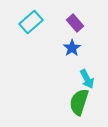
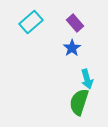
cyan arrow: rotated 12 degrees clockwise
